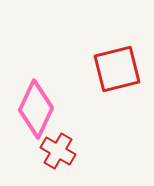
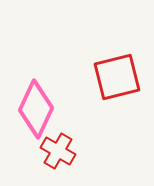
red square: moved 8 px down
